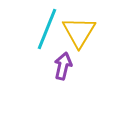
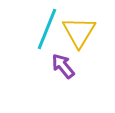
purple arrow: rotated 52 degrees counterclockwise
